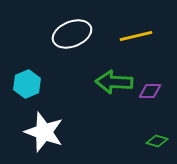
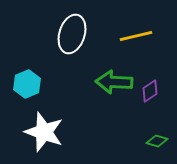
white ellipse: rotated 51 degrees counterclockwise
purple diamond: rotated 35 degrees counterclockwise
